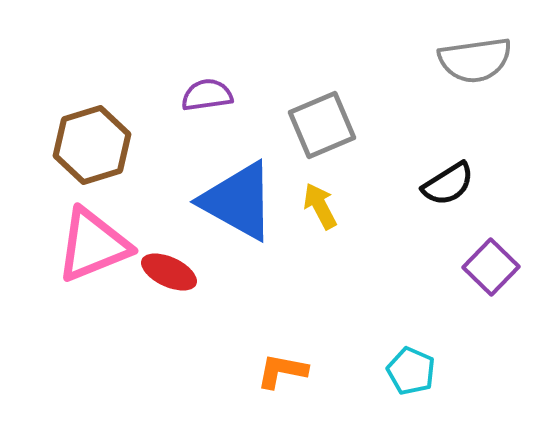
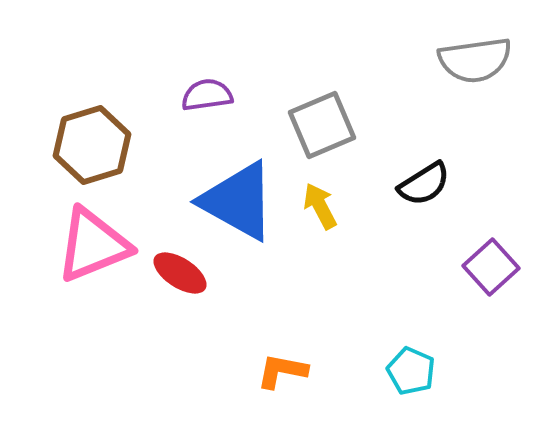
black semicircle: moved 24 px left
purple square: rotated 4 degrees clockwise
red ellipse: moved 11 px right, 1 px down; rotated 8 degrees clockwise
